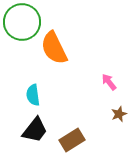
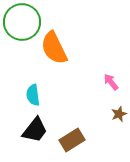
pink arrow: moved 2 px right
